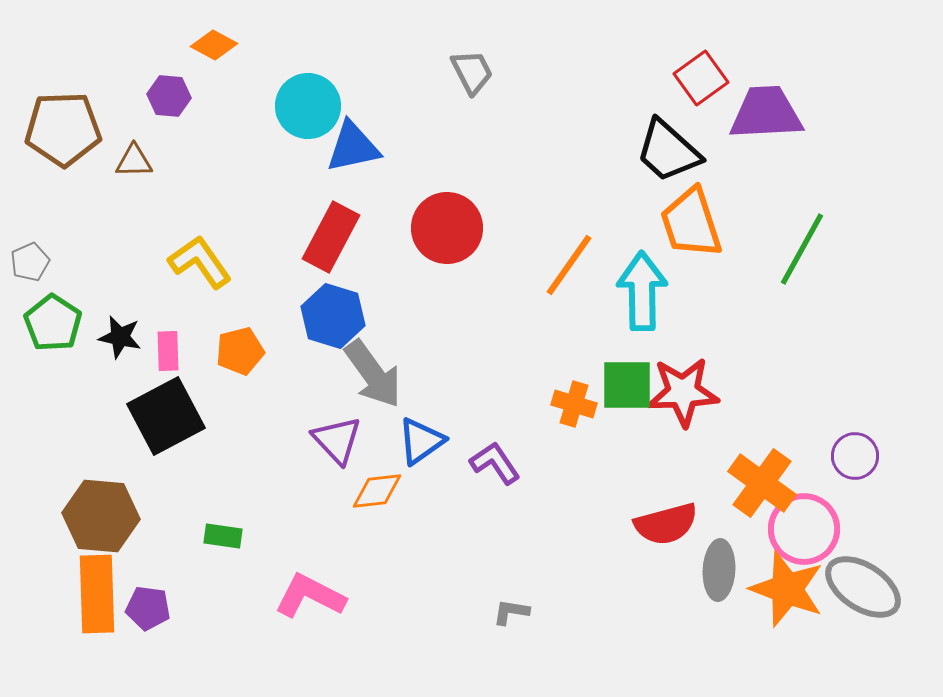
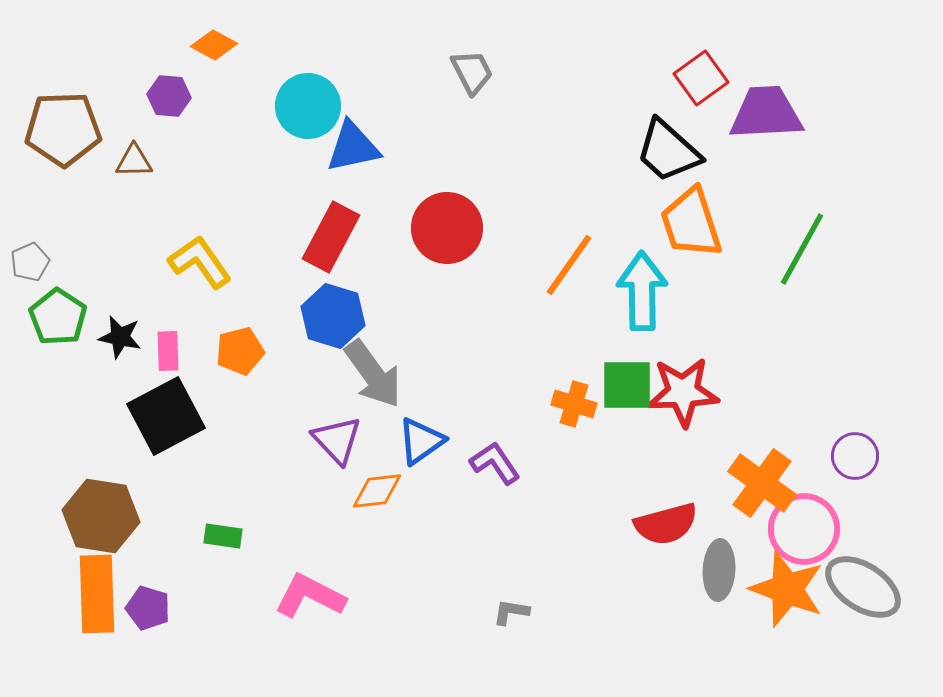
green pentagon at (53, 323): moved 5 px right, 6 px up
brown hexagon at (101, 516): rotated 4 degrees clockwise
purple pentagon at (148, 608): rotated 9 degrees clockwise
